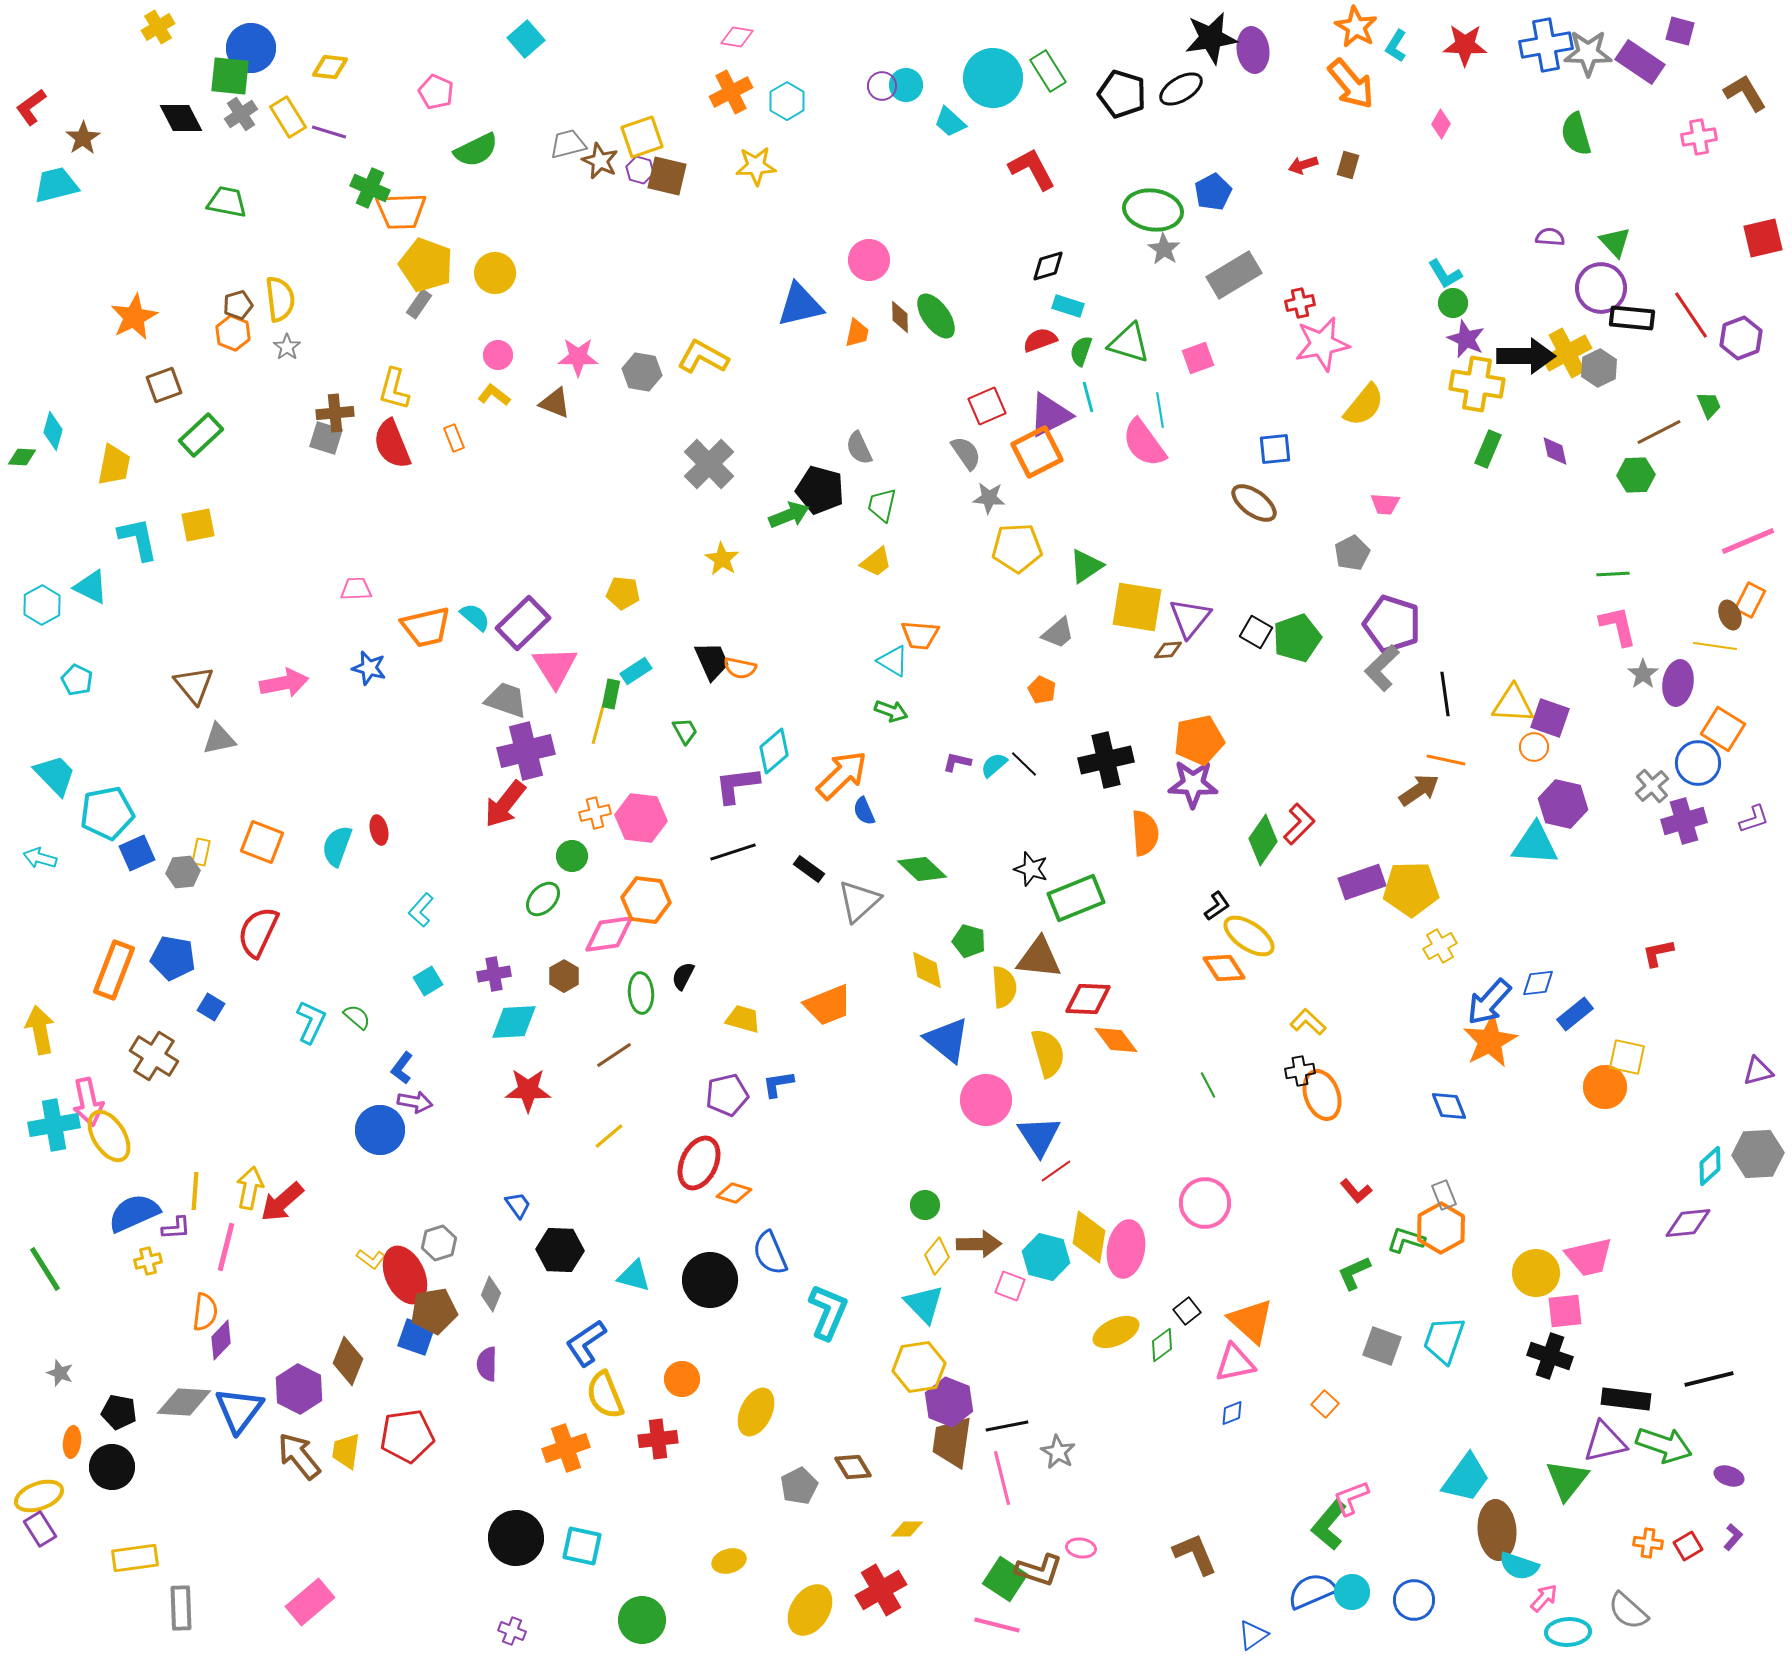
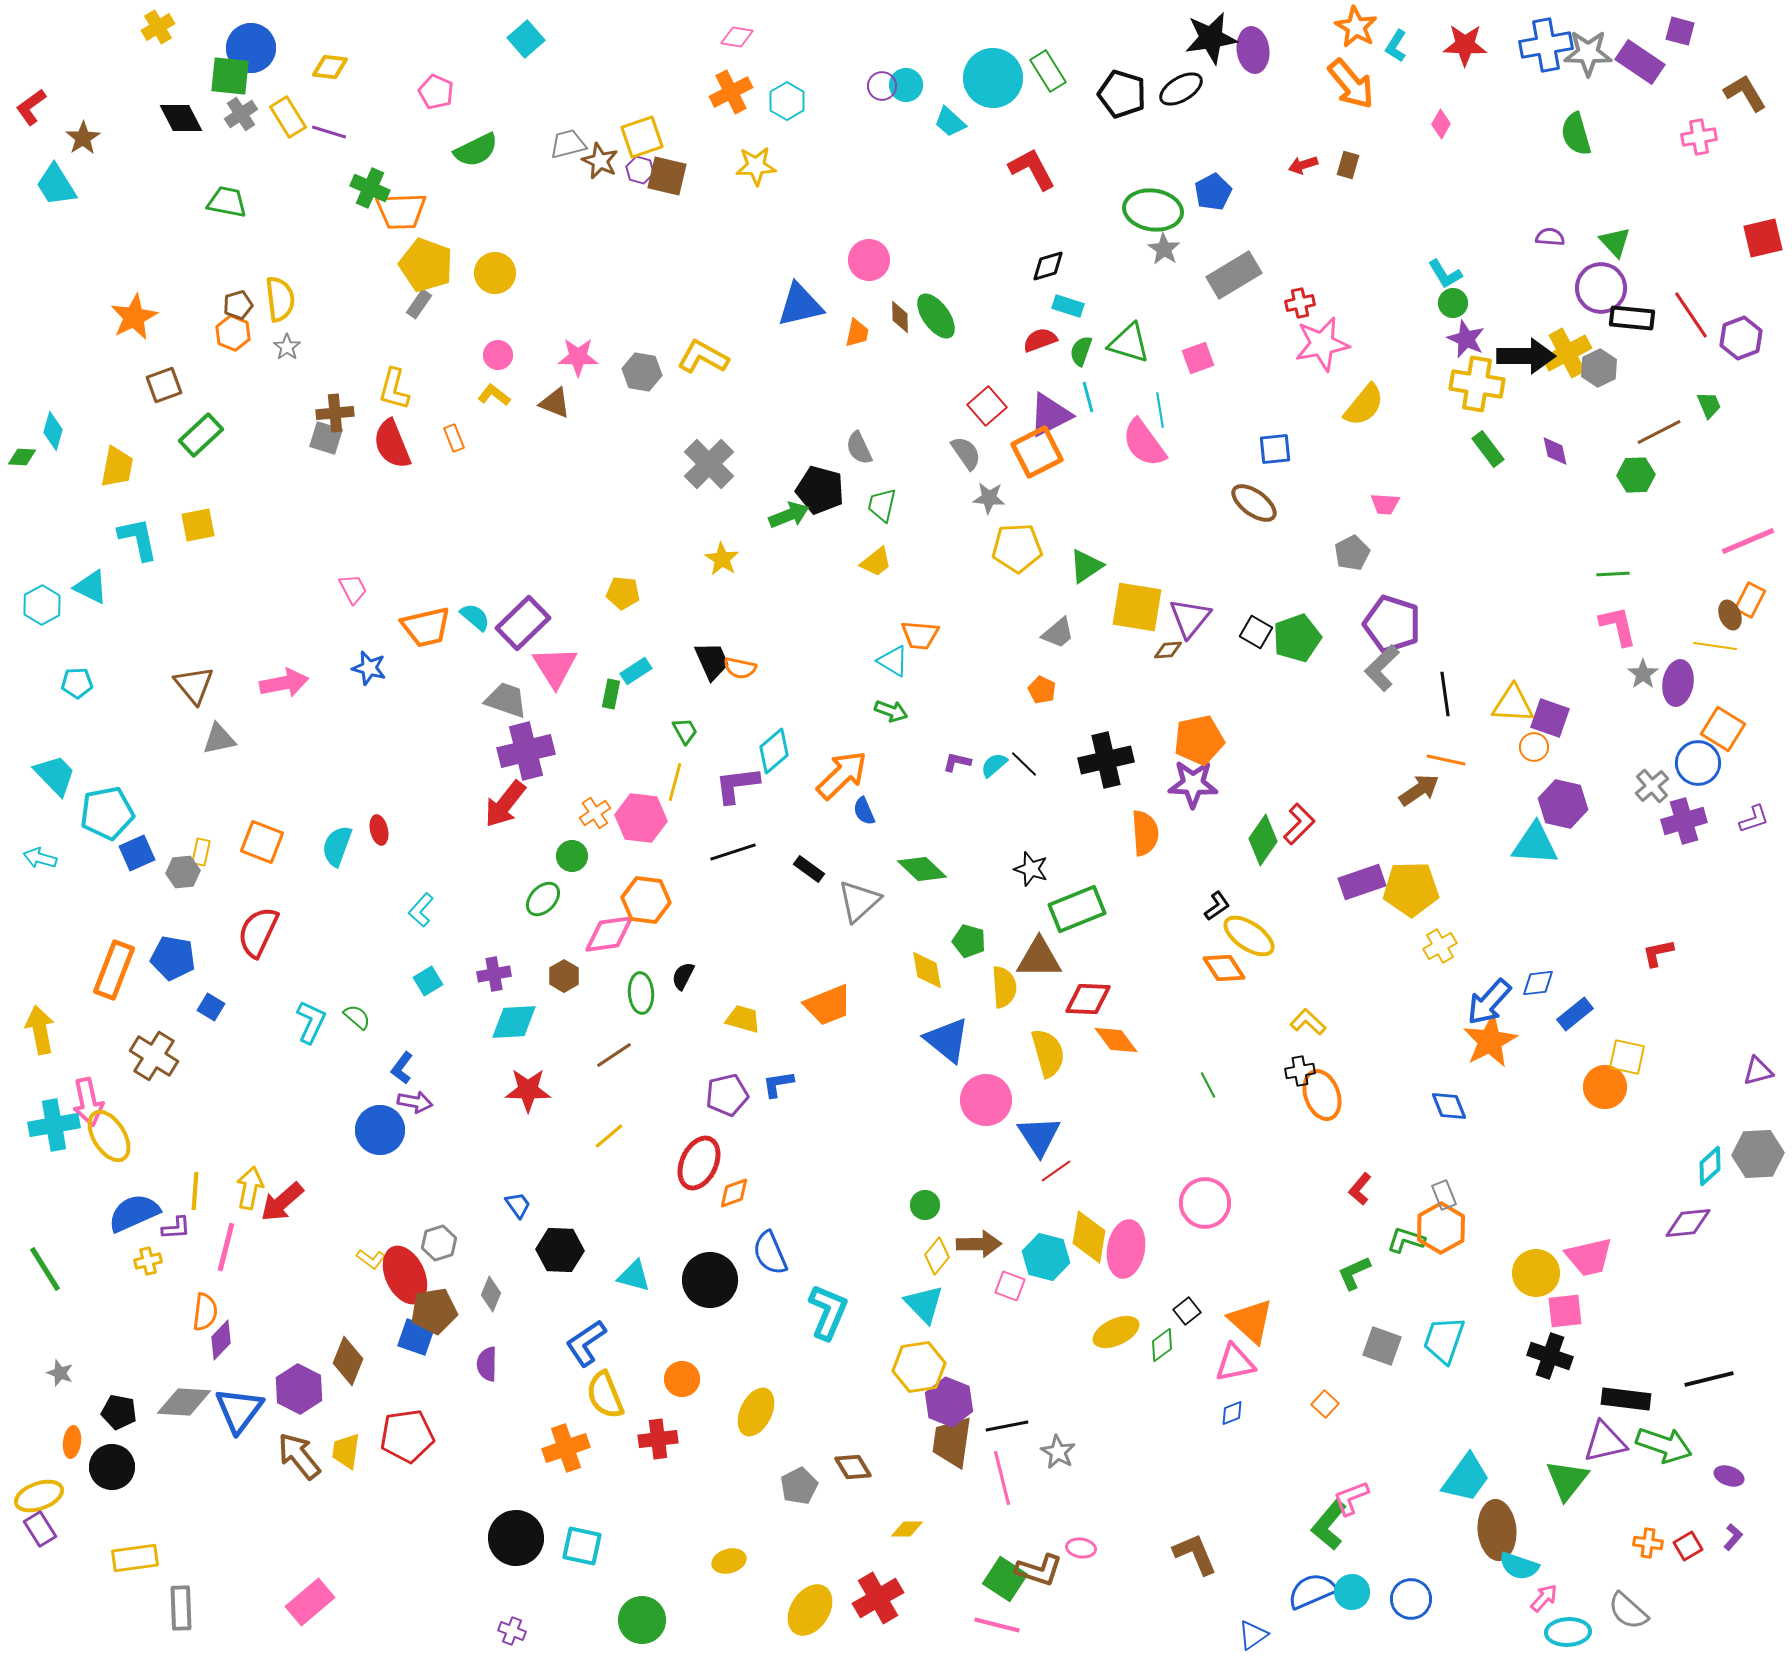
cyan trapezoid at (56, 185): rotated 108 degrees counterclockwise
red square at (987, 406): rotated 18 degrees counterclockwise
green rectangle at (1488, 449): rotated 60 degrees counterclockwise
yellow trapezoid at (114, 465): moved 3 px right, 2 px down
pink trapezoid at (356, 589): moved 3 px left; rotated 64 degrees clockwise
cyan pentagon at (77, 680): moved 3 px down; rotated 28 degrees counterclockwise
yellow line at (598, 725): moved 77 px right, 57 px down
orange cross at (595, 813): rotated 20 degrees counterclockwise
green rectangle at (1076, 898): moved 1 px right, 11 px down
brown triangle at (1039, 958): rotated 6 degrees counterclockwise
red L-shape at (1356, 1191): moved 4 px right, 2 px up; rotated 80 degrees clockwise
orange diamond at (734, 1193): rotated 36 degrees counterclockwise
red cross at (881, 1590): moved 3 px left, 8 px down
blue circle at (1414, 1600): moved 3 px left, 1 px up
